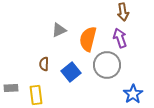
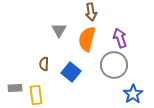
brown arrow: moved 32 px left
gray triangle: rotated 35 degrees counterclockwise
orange semicircle: moved 1 px left
gray circle: moved 7 px right
blue square: rotated 12 degrees counterclockwise
gray rectangle: moved 4 px right
